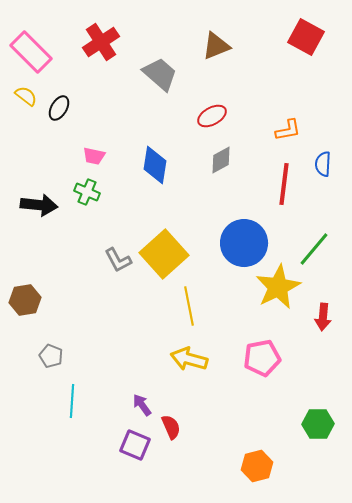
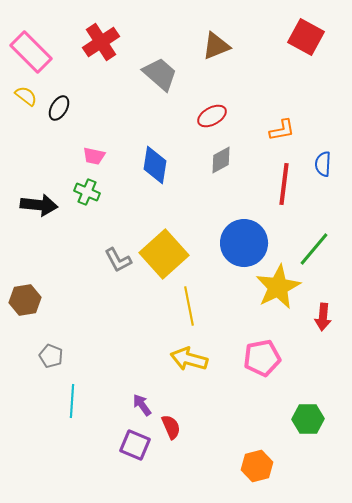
orange L-shape: moved 6 px left
green hexagon: moved 10 px left, 5 px up
